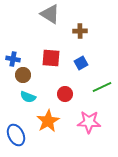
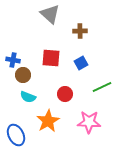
gray triangle: rotated 10 degrees clockwise
blue cross: moved 1 px down
